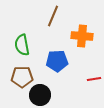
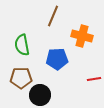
orange cross: rotated 10 degrees clockwise
blue pentagon: moved 2 px up
brown pentagon: moved 1 px left, 1 px down
